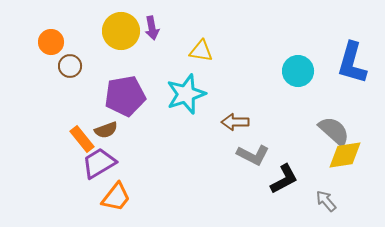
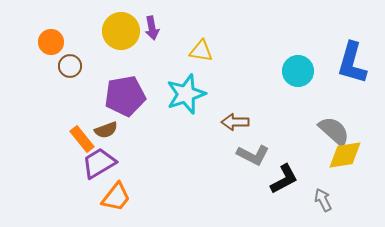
gray arrow: moved 3 px left, 1 px up; rotated 15 degrees clockwise
